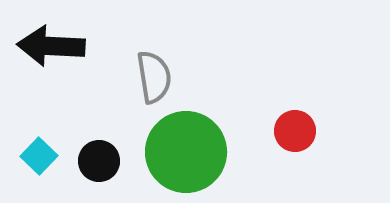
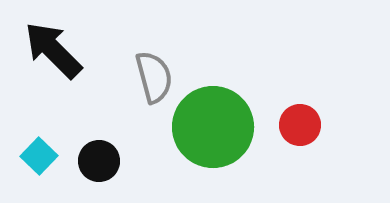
black arrow: moved 2 px right, 4 px down; rotated 42 degrees clockwise
gray semicircle: rotated 6 degrees counterclockwise
red circle: moved 5 px right, 6 px up
green circle: moved 27 px right, 25 px up
